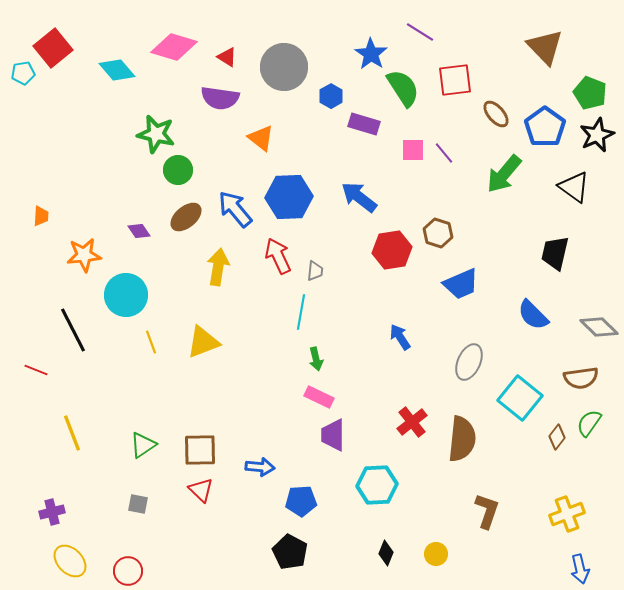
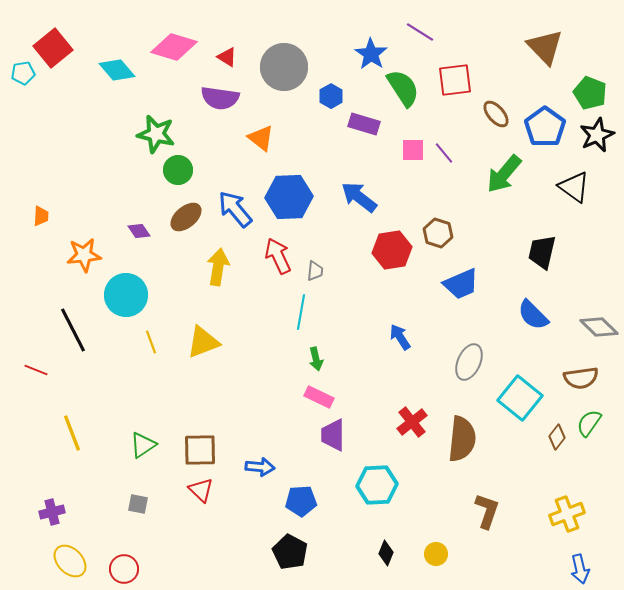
black trapezoid at (555, 253): moved 13 px left, 1 px up
red circle at (128, 571): moved 4 px left, 2 px up
